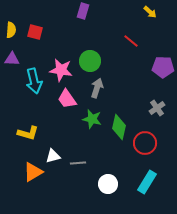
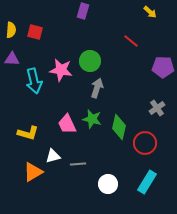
pink trapezoid: moved 25 px down; rotated 10 degrees clockwise
gray line: moved 1 px down
